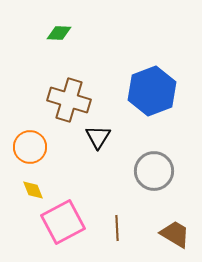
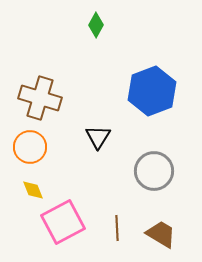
green diamond: moved 37 px right, 8 px up; rotated 65 degrees counterclockwise
brown cross: moved 29 px left, 2 px up
brown trapezoid: moved 14 px left
